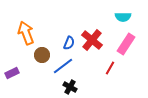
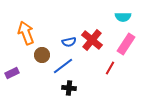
blue semicircle: moved 1 px up; rotated 56 degrees clockwise
black cross: moved 1 px left, 1 px down; rotated 24 degrees counterclockwise
